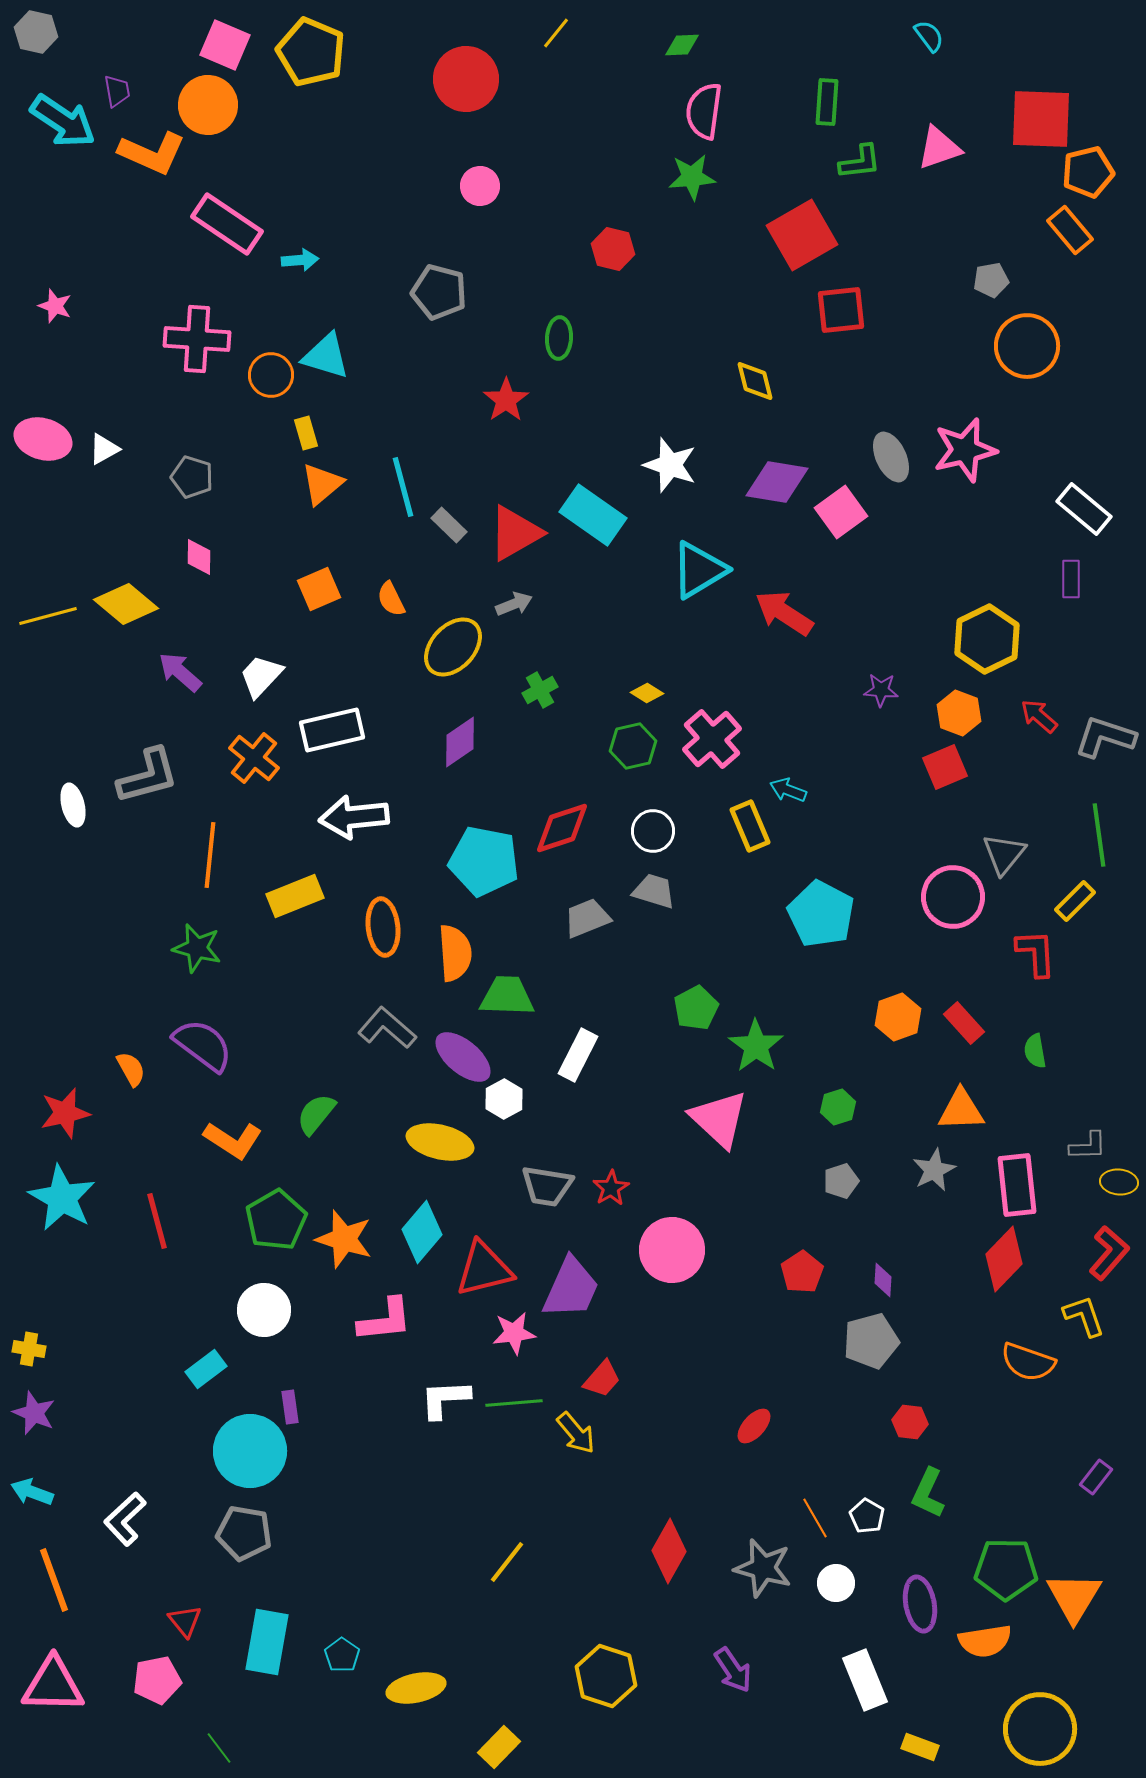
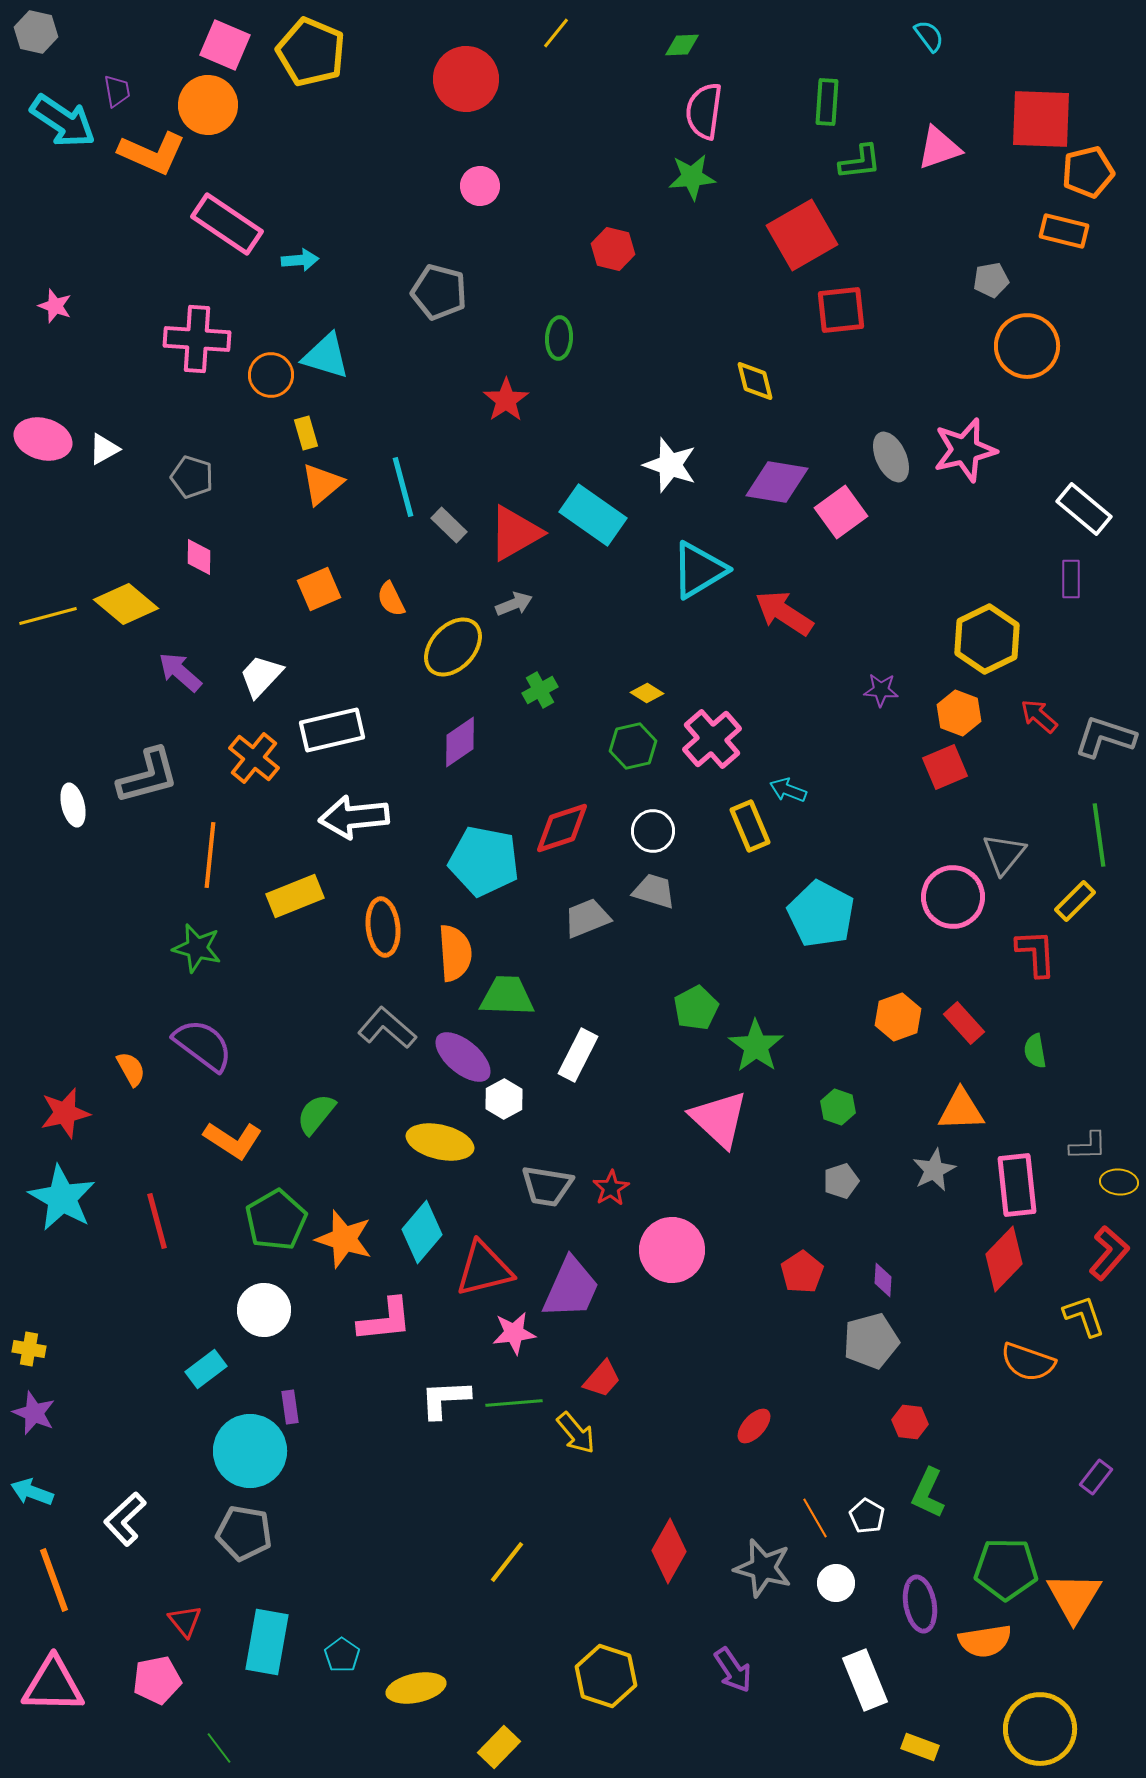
orange rectangle at (1070, 230): moved 6 px left, 1 px down; rotated 36 degrees counterclockwise
green hexagon at (838, 1107): rotated 24 degrees counterclockwise
